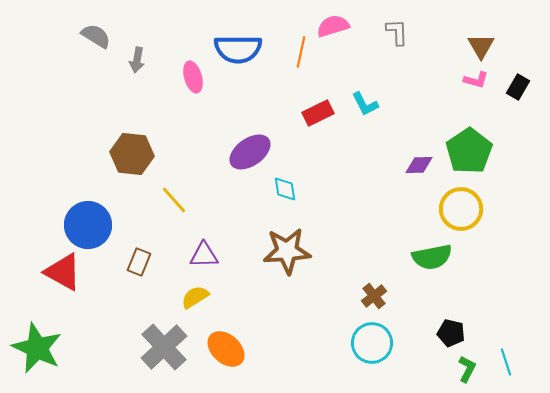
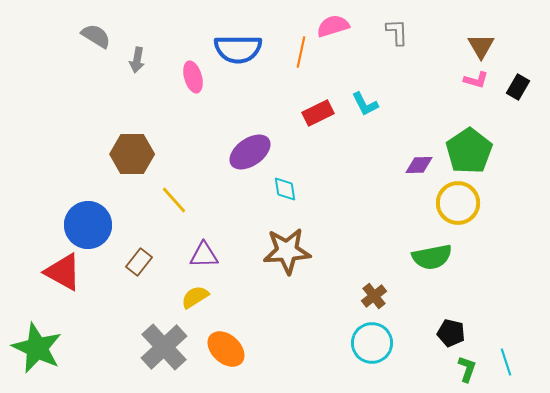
brown hexagon: rotated 6 degrees counterclockwise
yellow circle: moved 3 px left, 6 px up
brown rectangle: rotated 16 degrees clockwise
green L-shape: rotated 8 degrees counterclockwise
